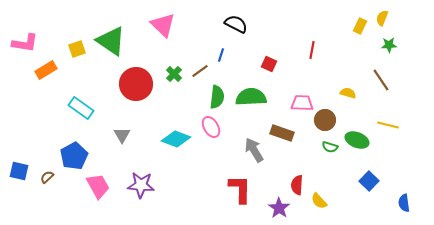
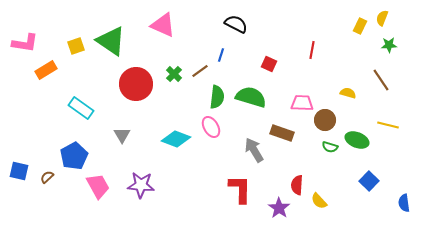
pink triangle at (163, 25): rotated 20 degrees counterclockwise
yellow square at (77, 49): moved 1 px left, 3 px up
green semicircle at (251, 97): rotated 20 degrees clockwise
